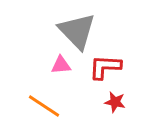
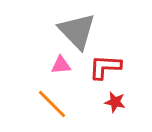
orange line: moved 8 px right, 2 px up; rotated 12 degrees clockwise
